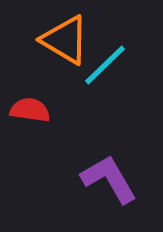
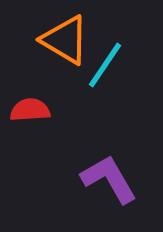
cyan line: rotated 12 degrees counterclockwise
red semicircle: rotated 12 degrees counterclockwise
